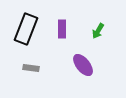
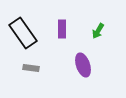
black rectangle: moved 3 px left, 4 px down; rotated 56 degrees counterclockwise
purple ellipse: rotated 20 degrees clockwise
